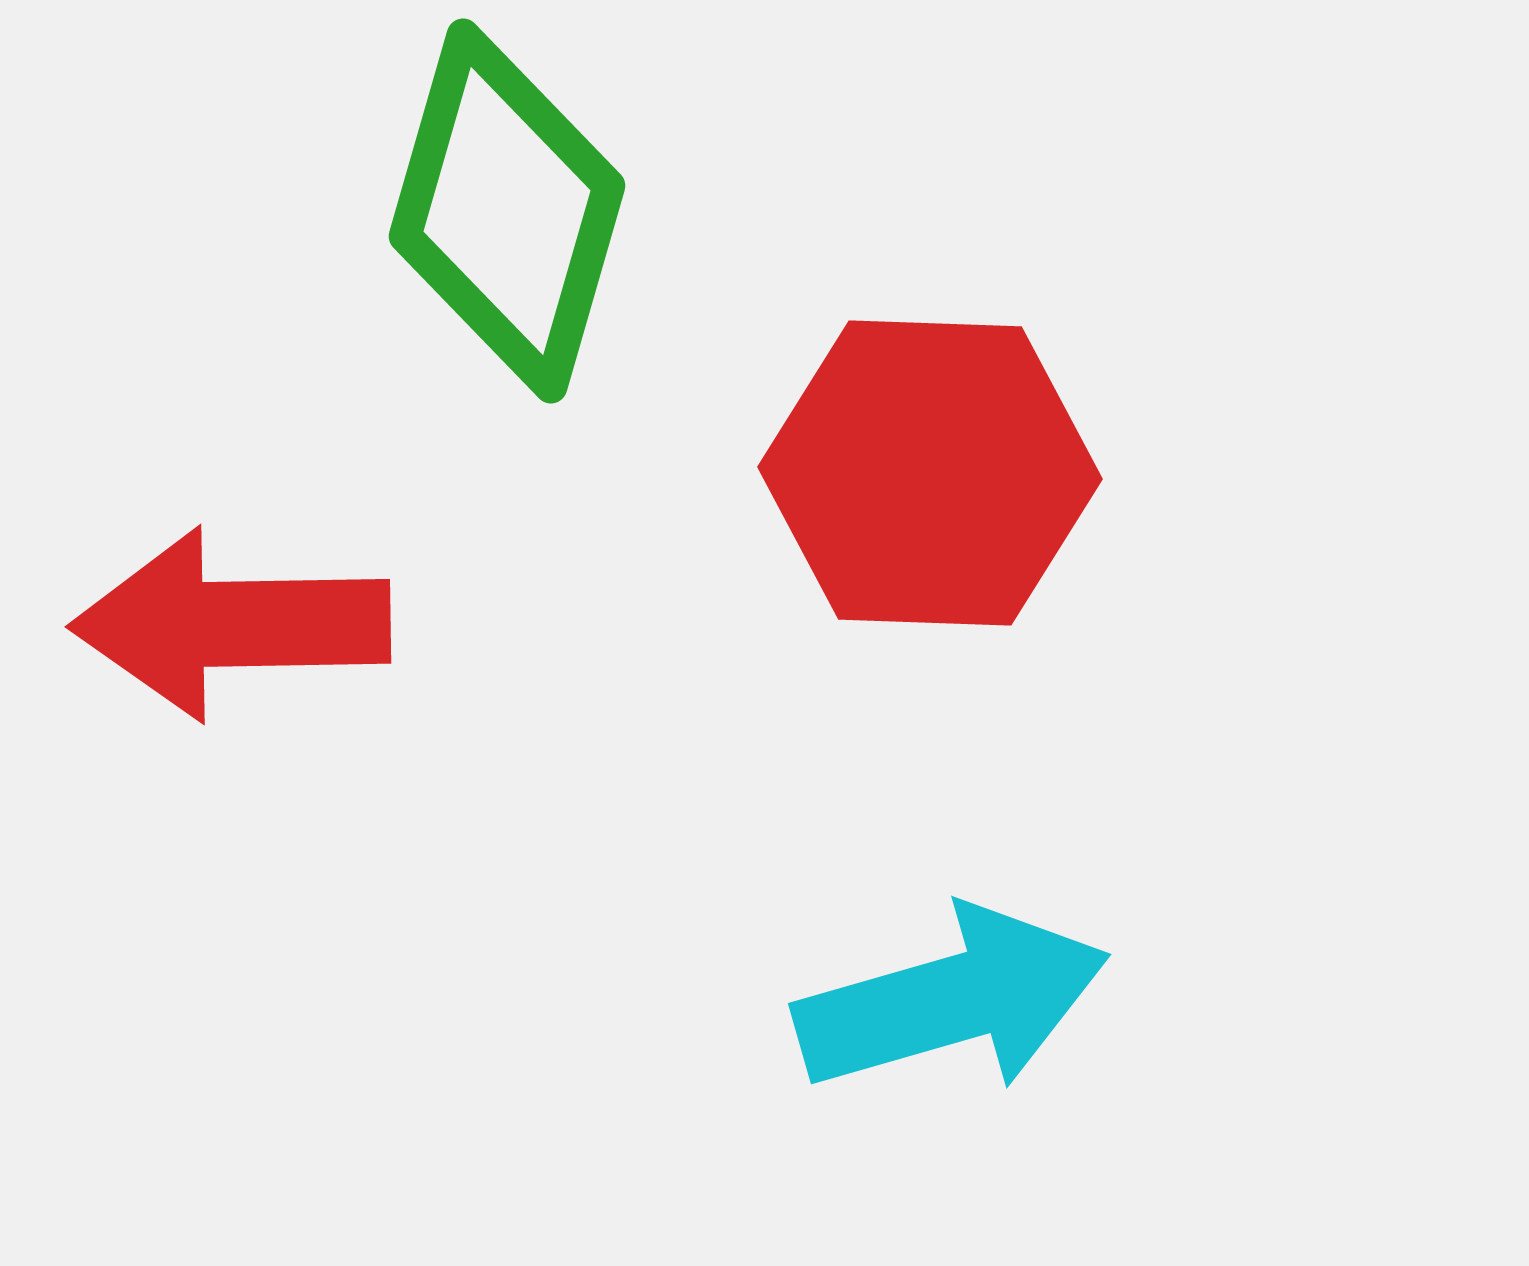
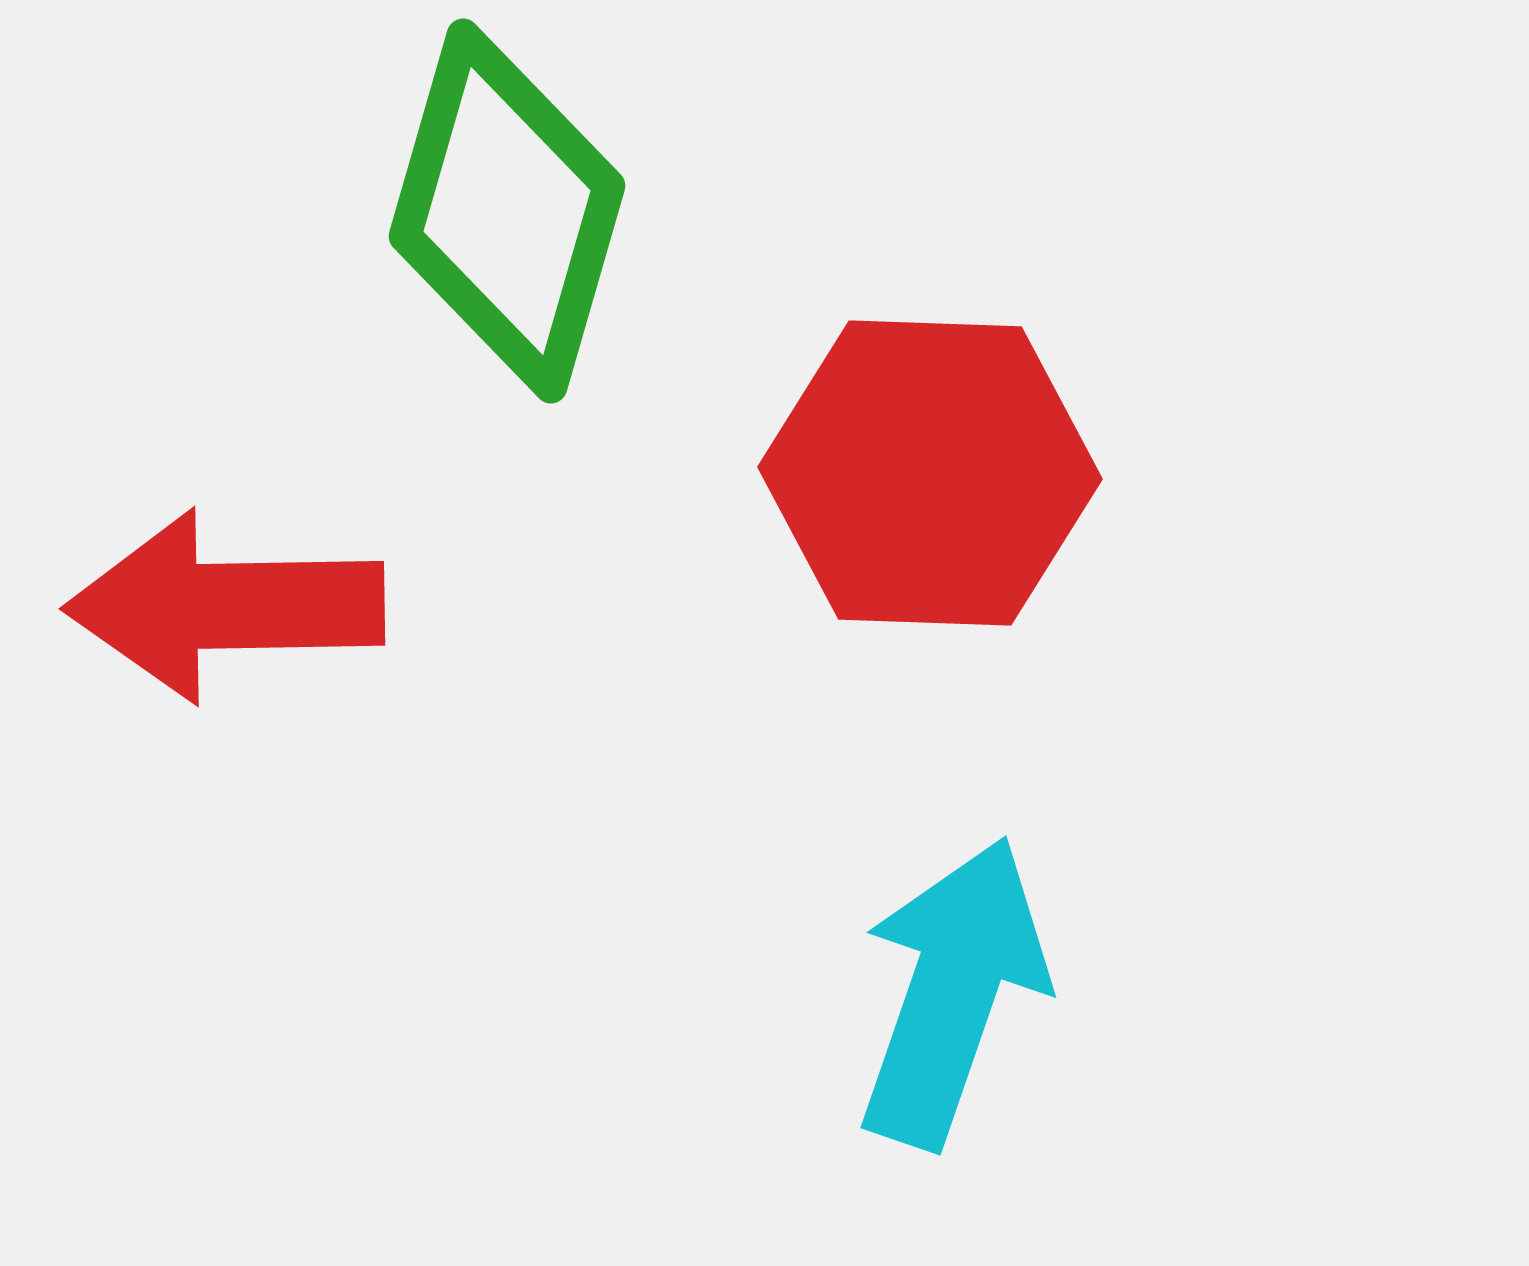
red arrow: moved 6 px left, 18 px up
cyan arrow: moved 8 px up; rotated 55 degrees counterclockwise
